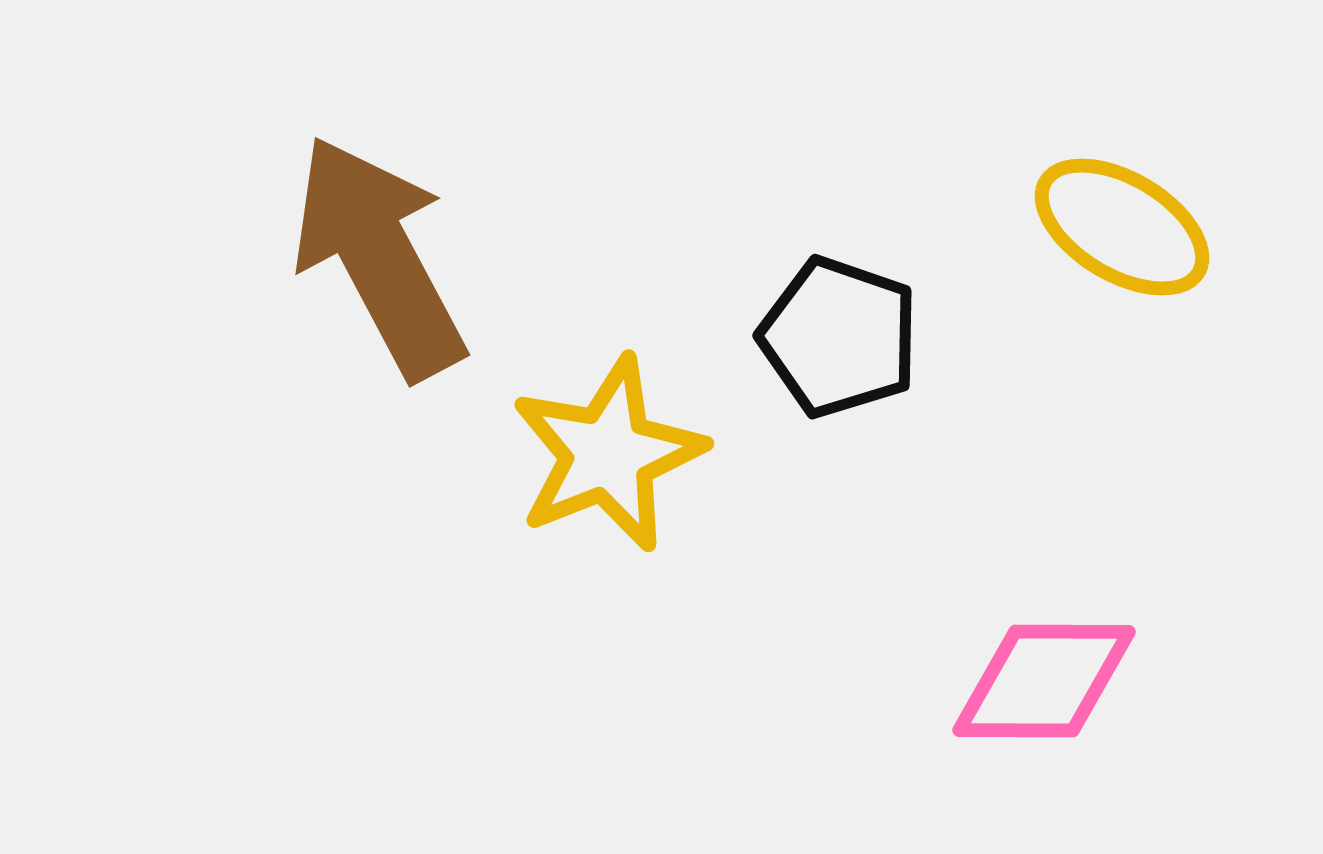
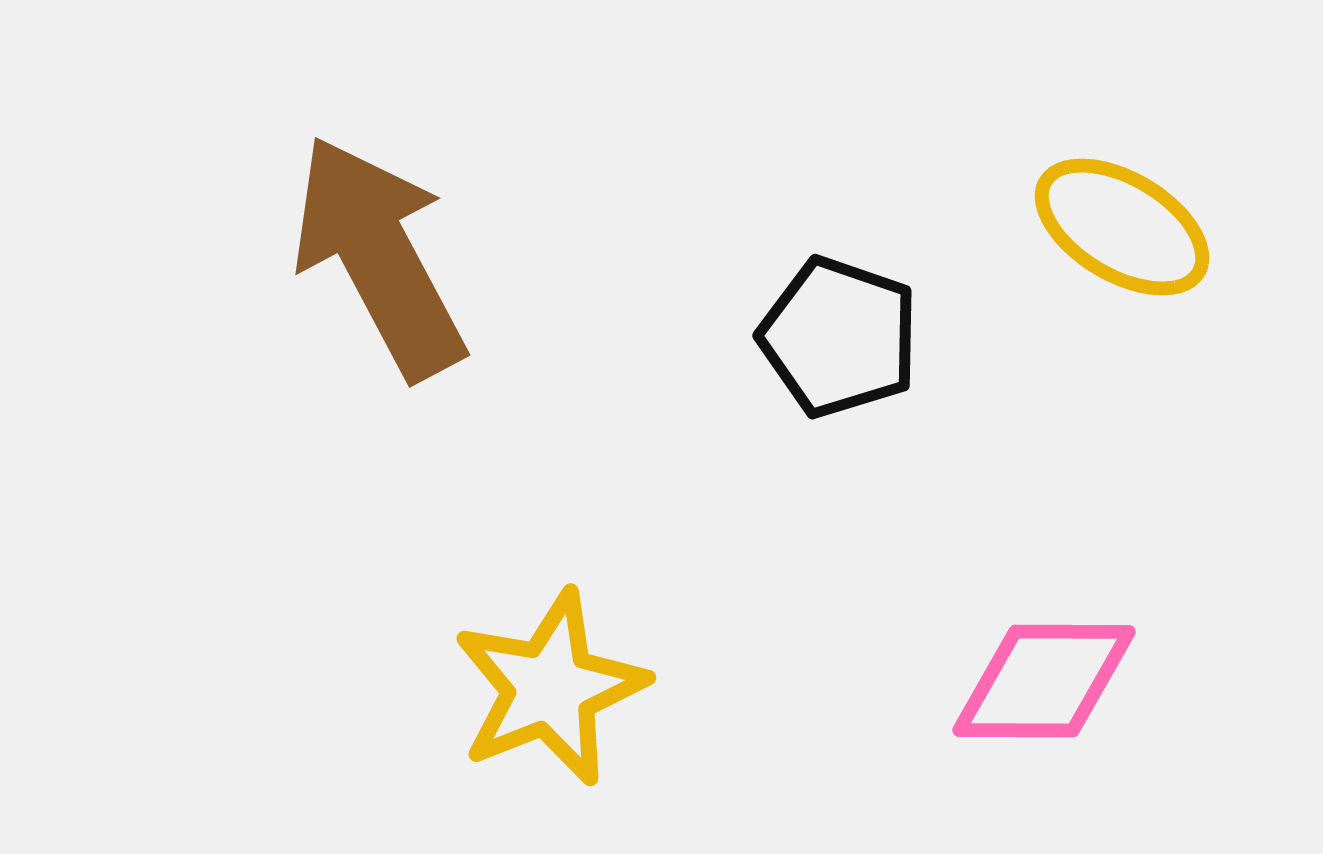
yellow star: moved 58 px left, 234 px down
